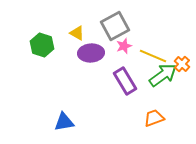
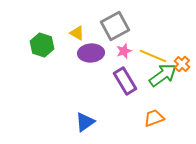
pink star: moved 5 px down
blue triangle: moved 21 px right; rotated 25 degrees counterclockwise
